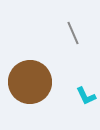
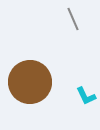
gray line: moved 14 px up
